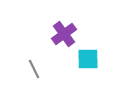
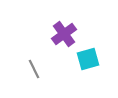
cyan square: rotated 15 degrees counterclockwise
